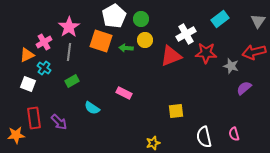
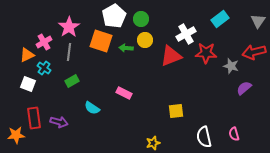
purple arrow: rotated 30 degrees counterclockwise
